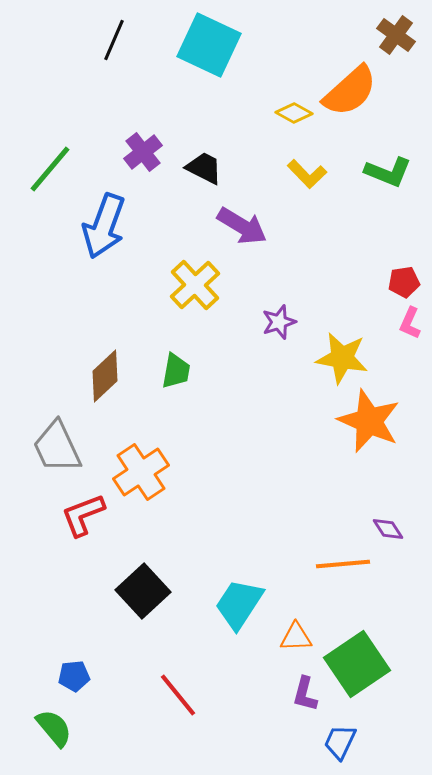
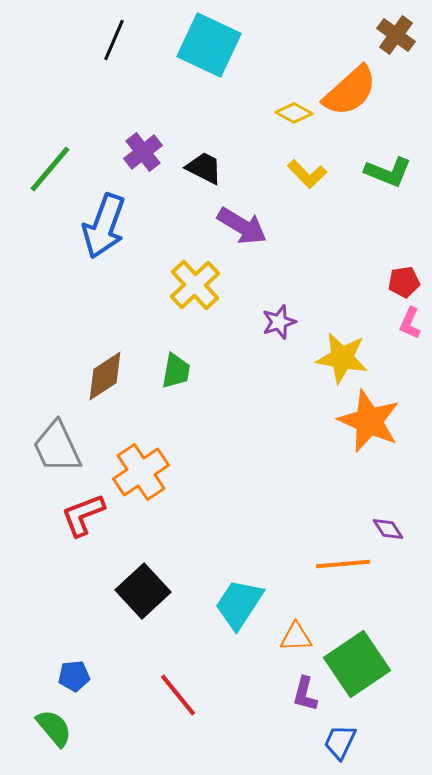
brown diamond: rotated 10 degrees clockwise
